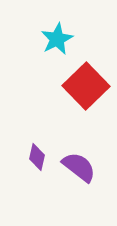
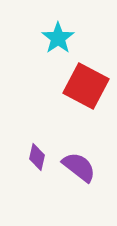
cyan star: moved 1 px right, 1 px up; rotated 8 degrees counterclockwise
red square: rotated 18 degrees counterclockwise
